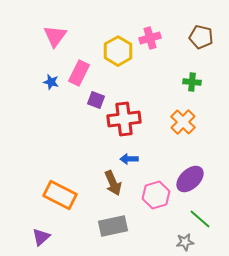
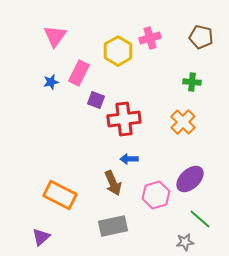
blue star: rotated 28 degrees counterclockwise
